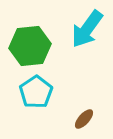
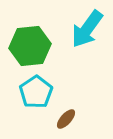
brown ellipse: moved 18 px left
